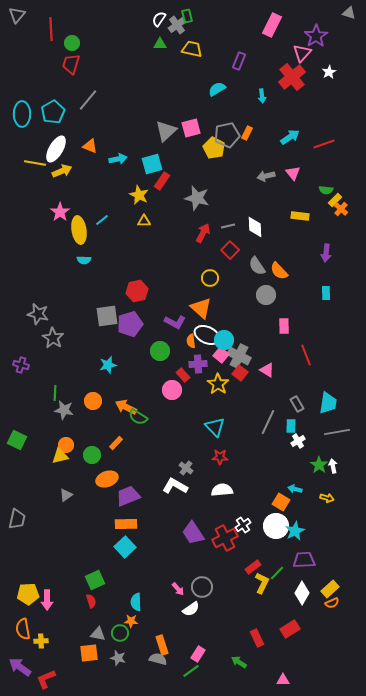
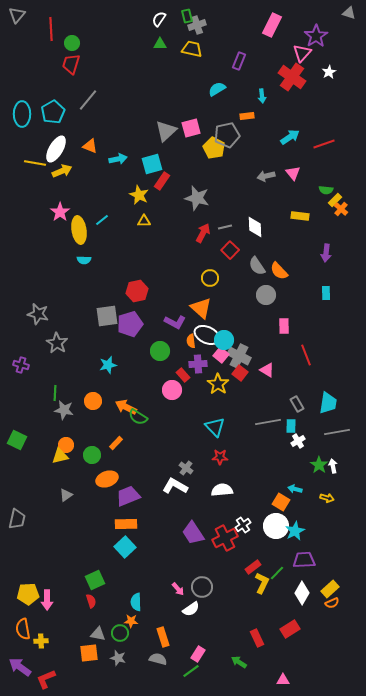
gray cross at (177, 25): moved 20 px right; rotated 18 degrees clockwise
red cross at (292, 77): rotated 16 degrees counterclockwise
orange rectangle at (247, 133): moved 17 px up; rotated 56 degrees clockwise
gray line at (228, 226): moved 3 px left, 1 px down
gray star at (53, 338): moved 4 px right, 5 px down
gray line at (268, 422): rotated 55 degrees clockwise
orange rectangle at (162, 645): moved 1 px right, 8 px up
